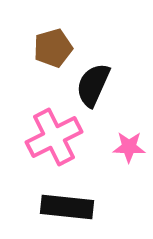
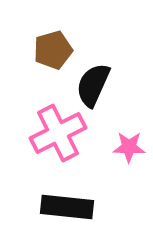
brown pentagon: moved 2 px down
pink cross: moved 4 px right, 4 px up
